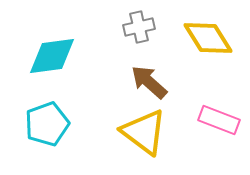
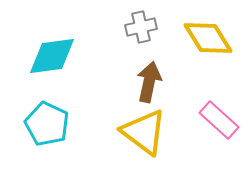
gray cross: moved 2 px right
brown arrow: rotated 60 degrees clockwise
pink rectangle: rotated 21 degrees clockwise
cyan pentagon: rotated 27 degrees counterclockwise
